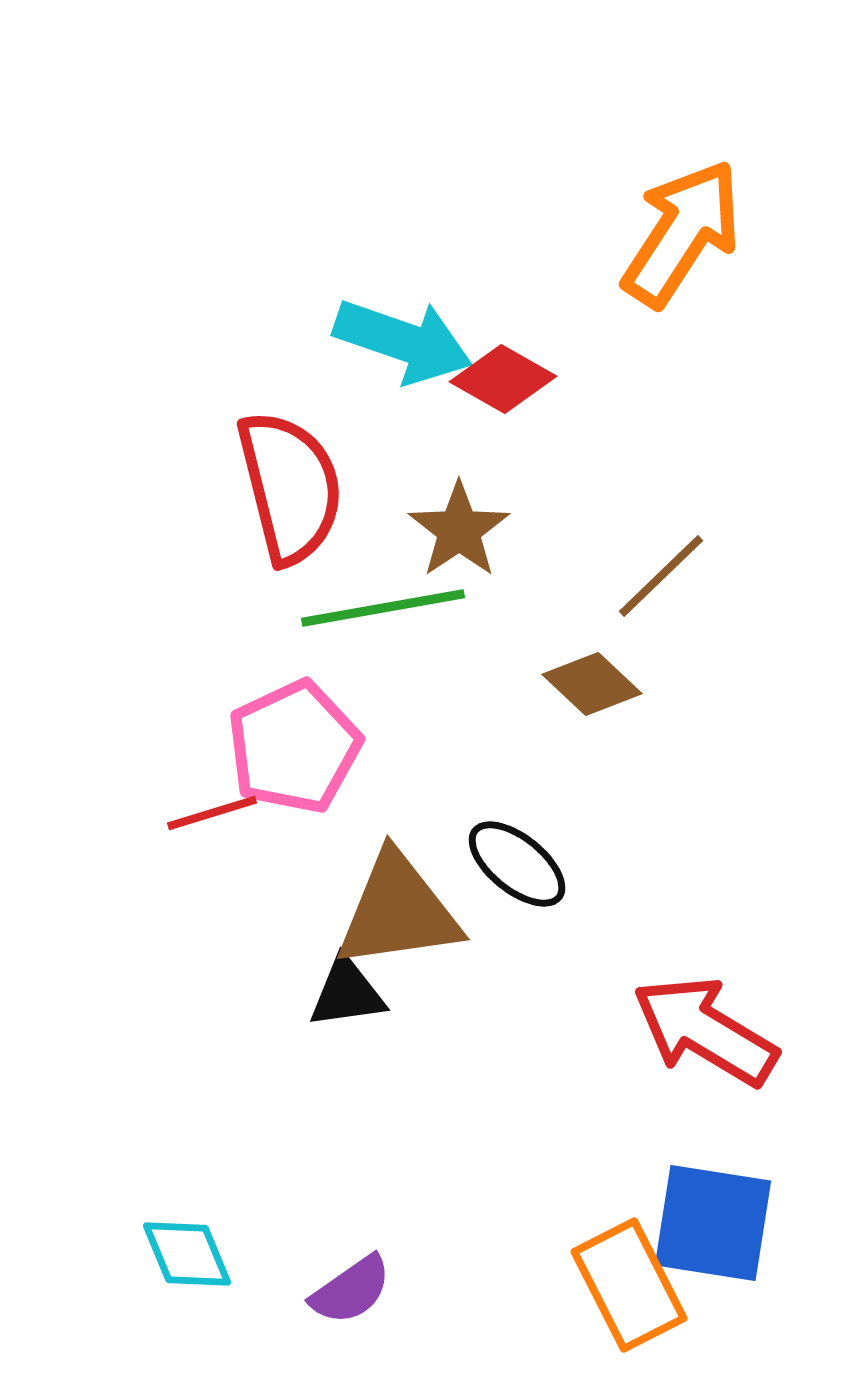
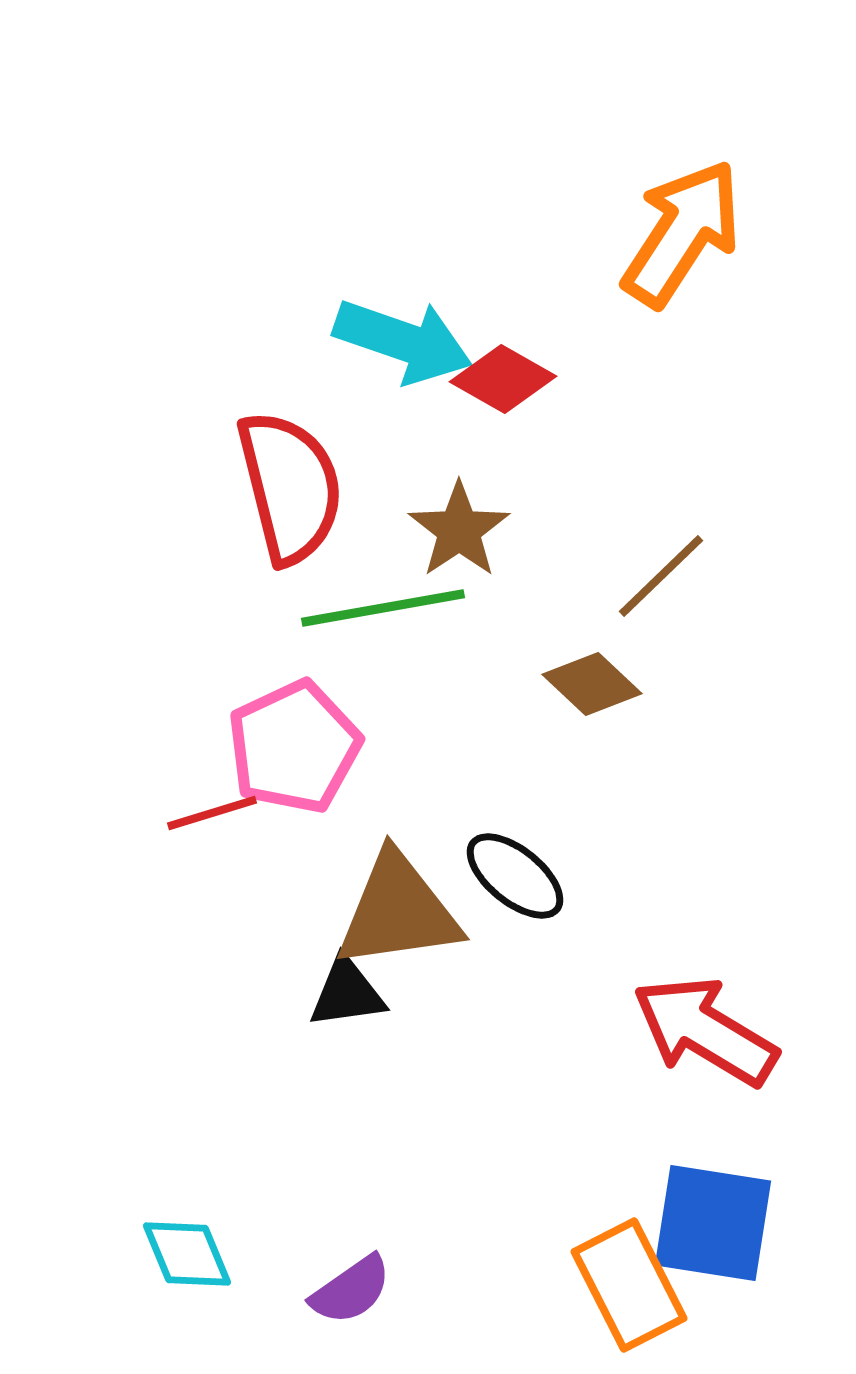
black ellipse: moved 2 px left, 12 px down
